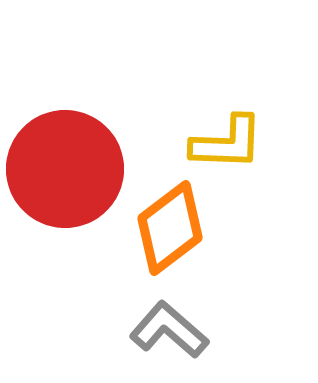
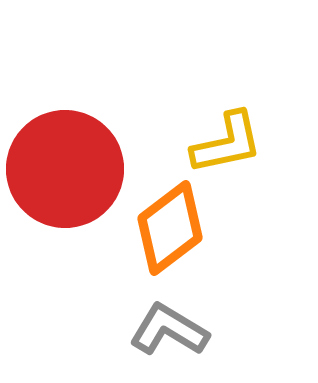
yellow L-shape: rotated 14 degrees counterclockwise
gray L-shape: rotated 10 degrees counterclockwise
